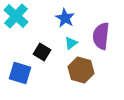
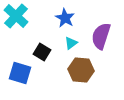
purple semicircle: rotated 12 degrees clockwise
brown hexagon: rotated 10 degrees counterclockwise
